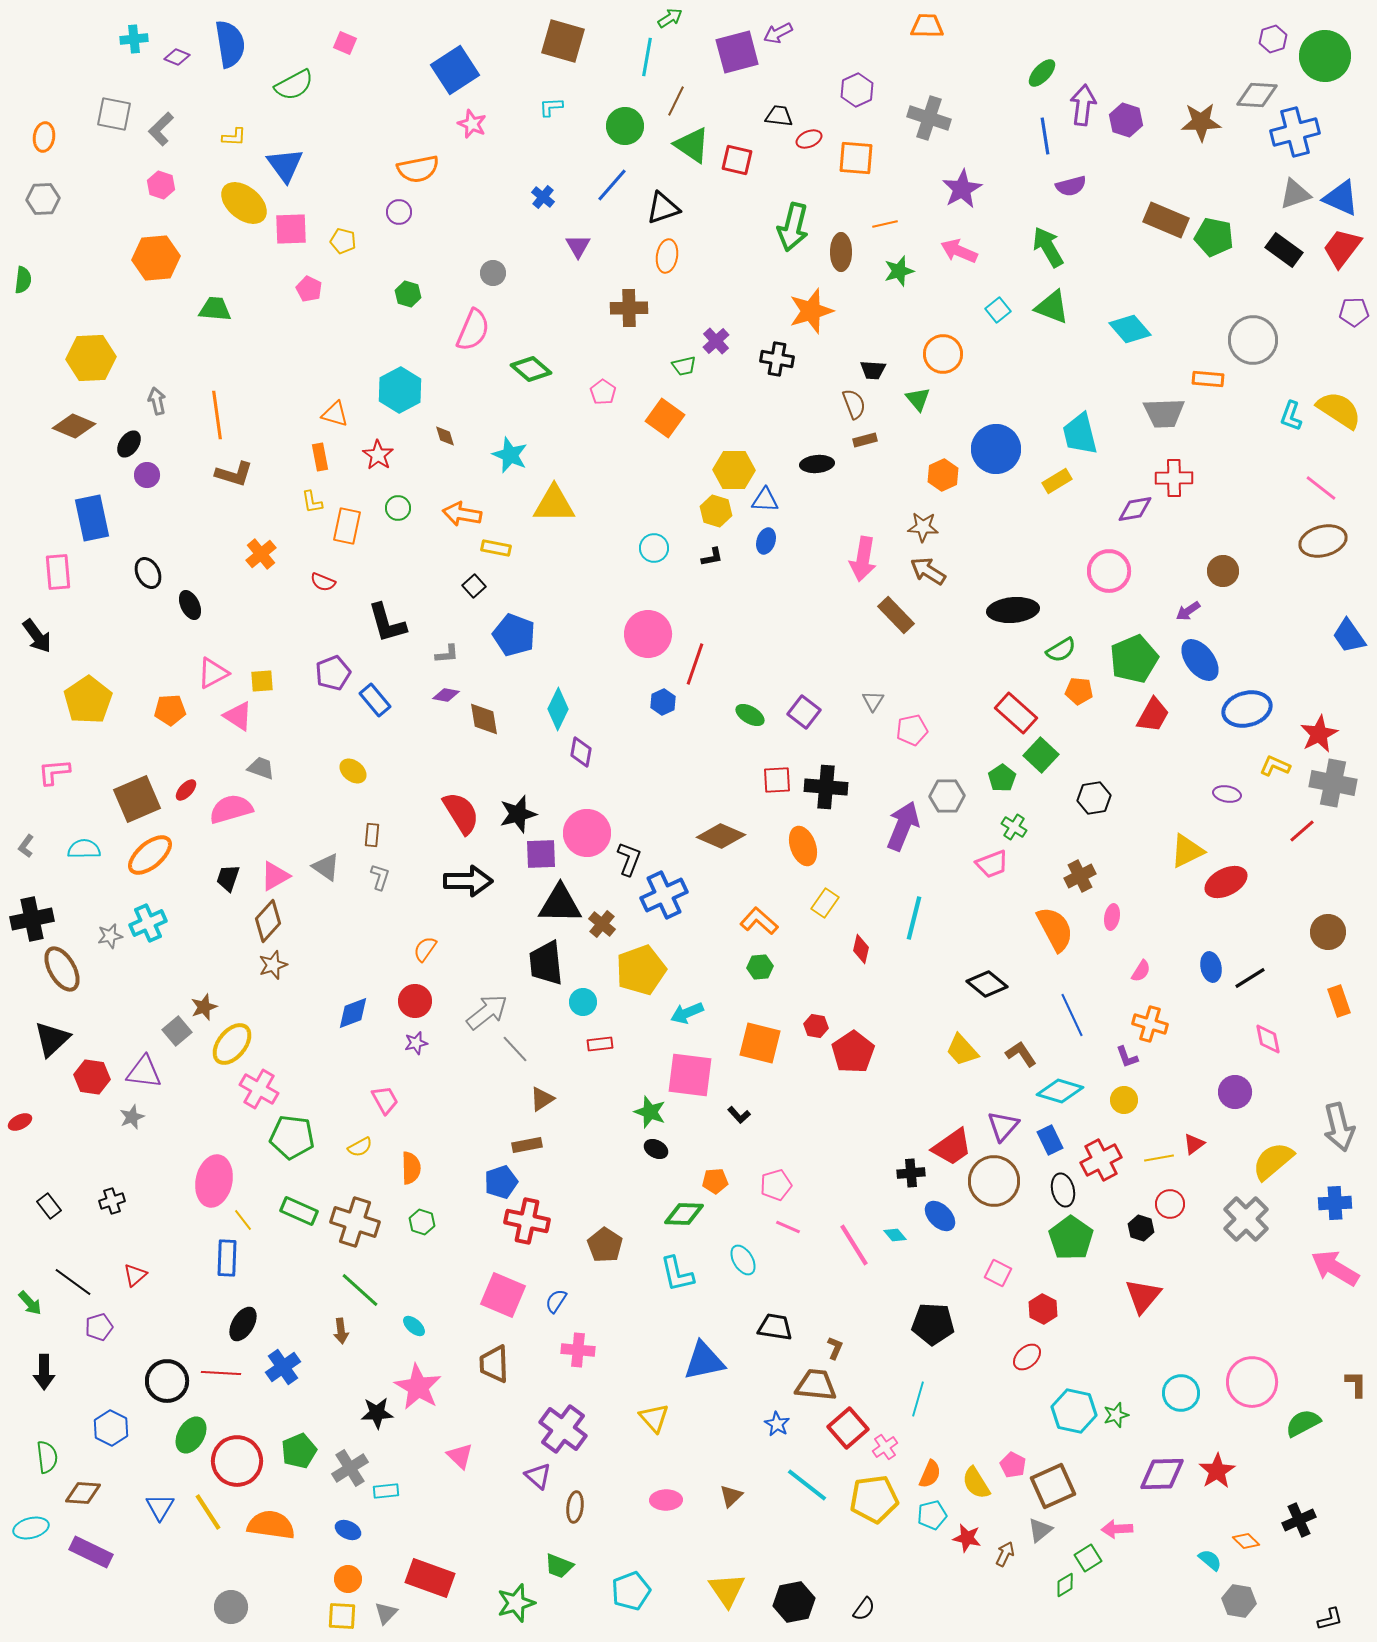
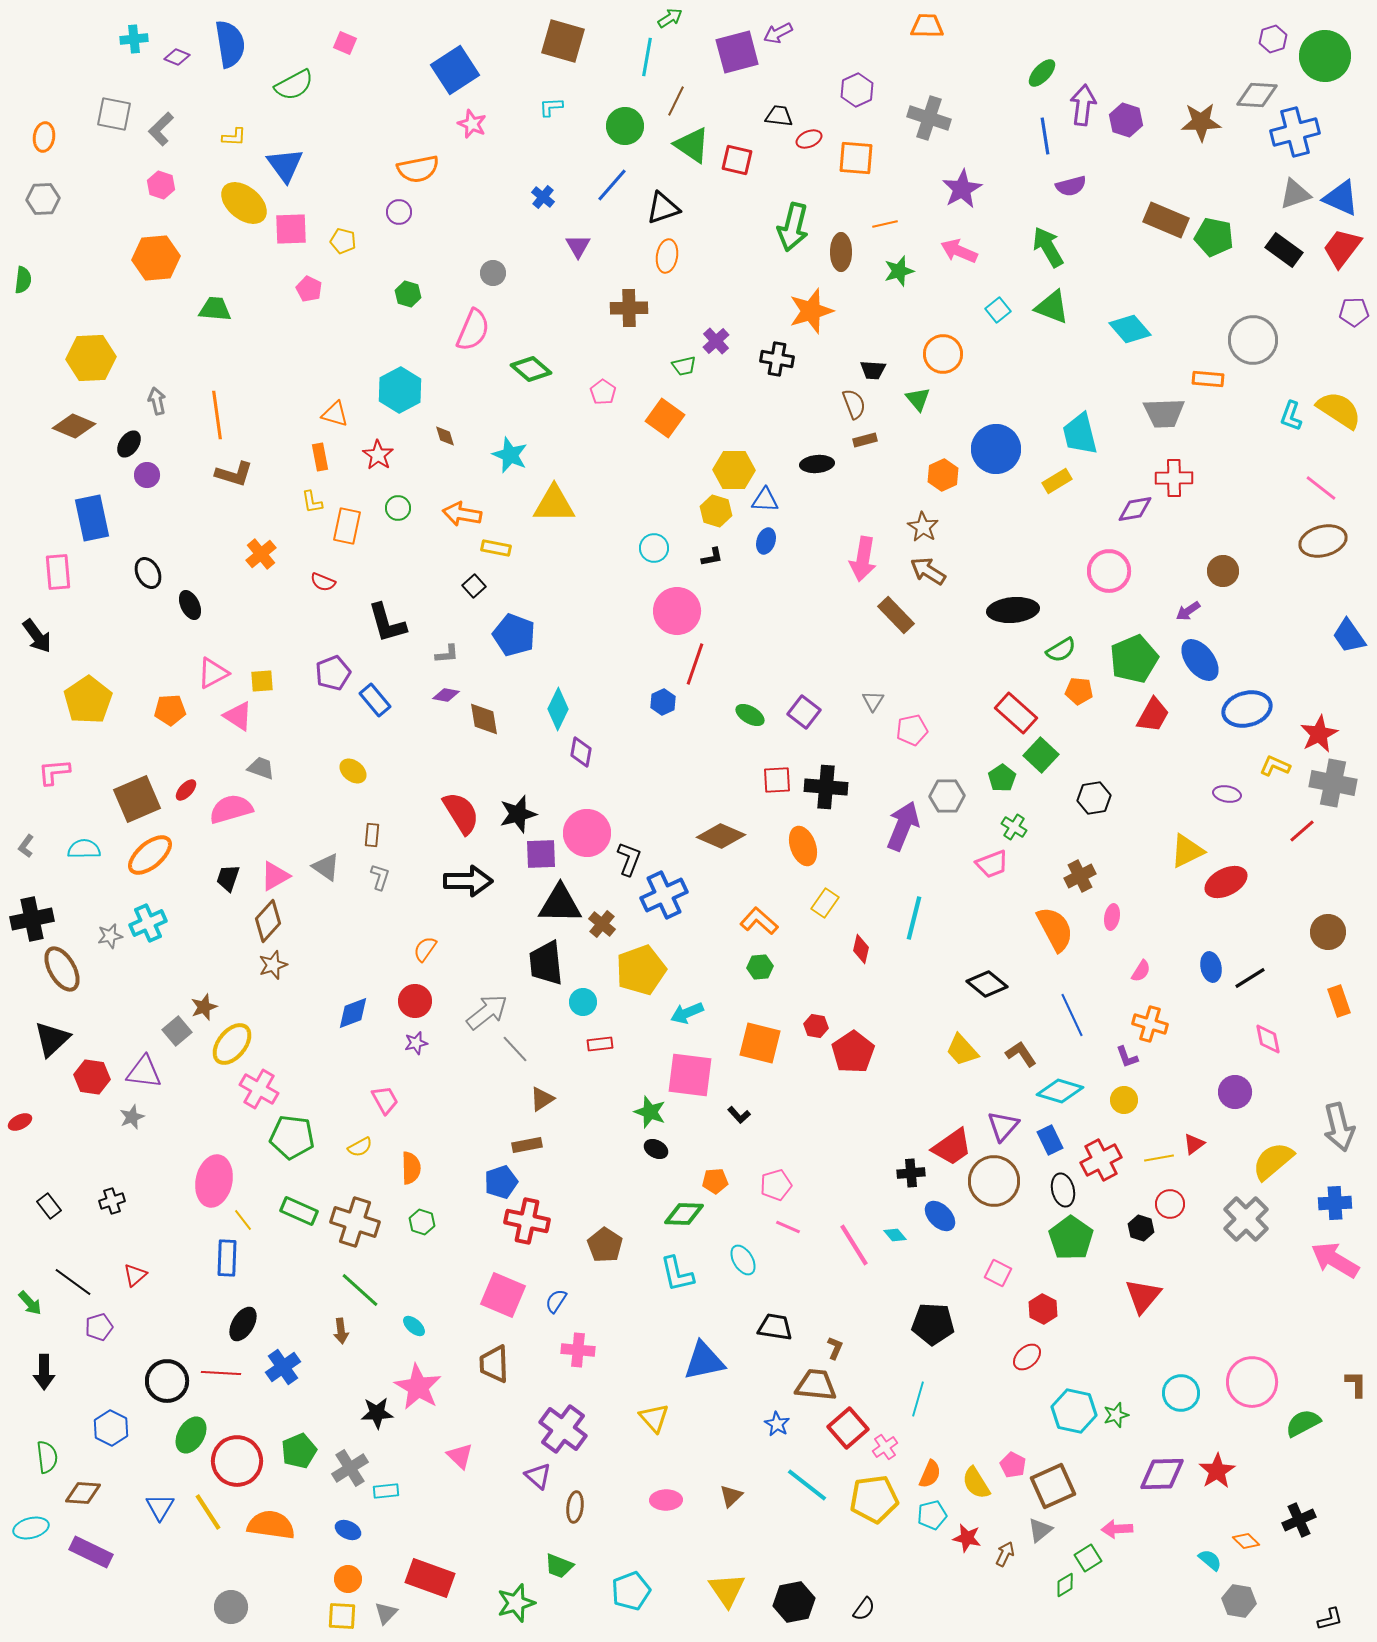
brown star at (923, 527): rotated 28 degrees clockwise
pink circle at (648, 634): moved 29 px right, 23 px up
pink arrow at (1335, 1268): moved 8 px up
